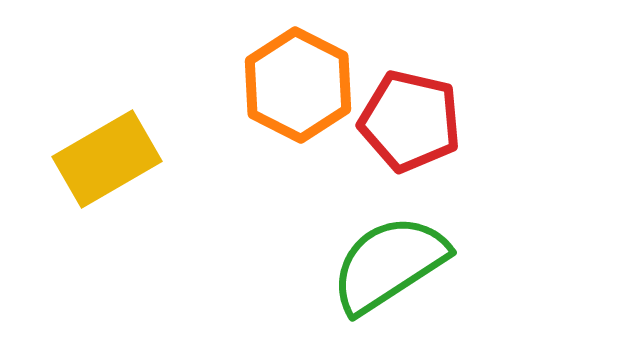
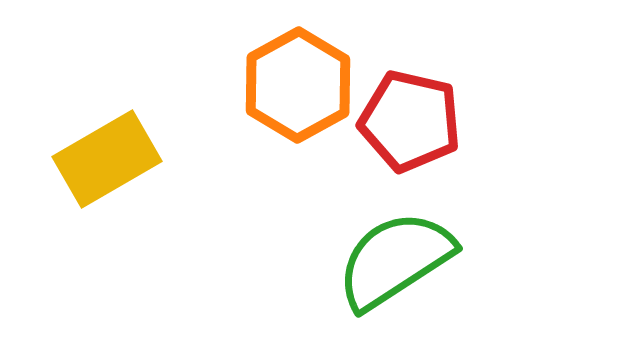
orange hexagon: rotated 4 degrees clockwise
green semicircle: moved 6 px right, 4 px up
